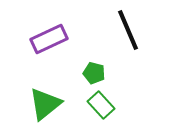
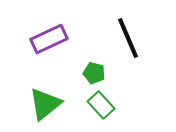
black line: moved 8 px down
